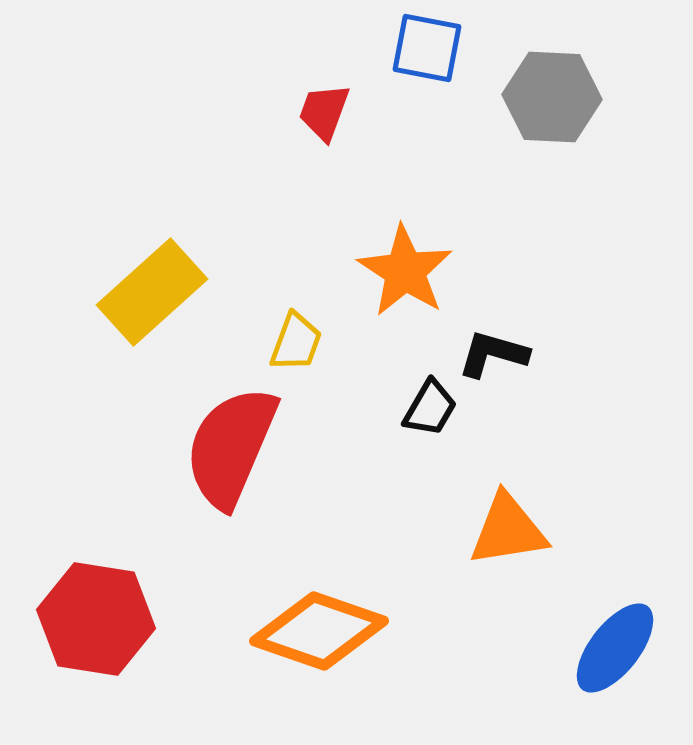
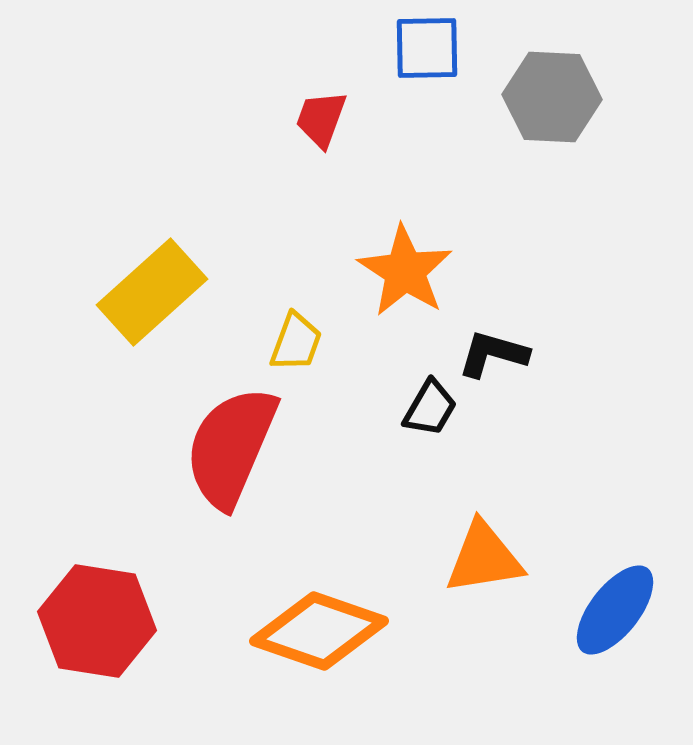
blue square: rotated 12 degrees counterclockwise
red trapezoid: moved 3 px left, 7 px down
orange triangle: moved 24 px left, 28 px down
red hexagon: moved 1 px right, 2 px down
blue ellipse: moved 38 px up
